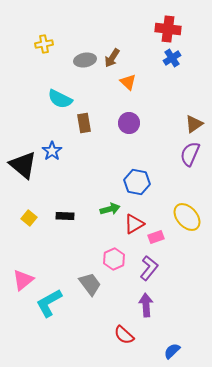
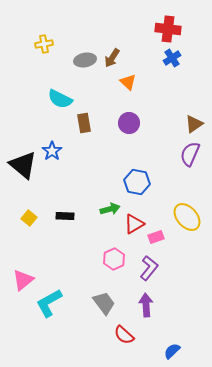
gray trapezoid: moved 14 px right, 19 px down
